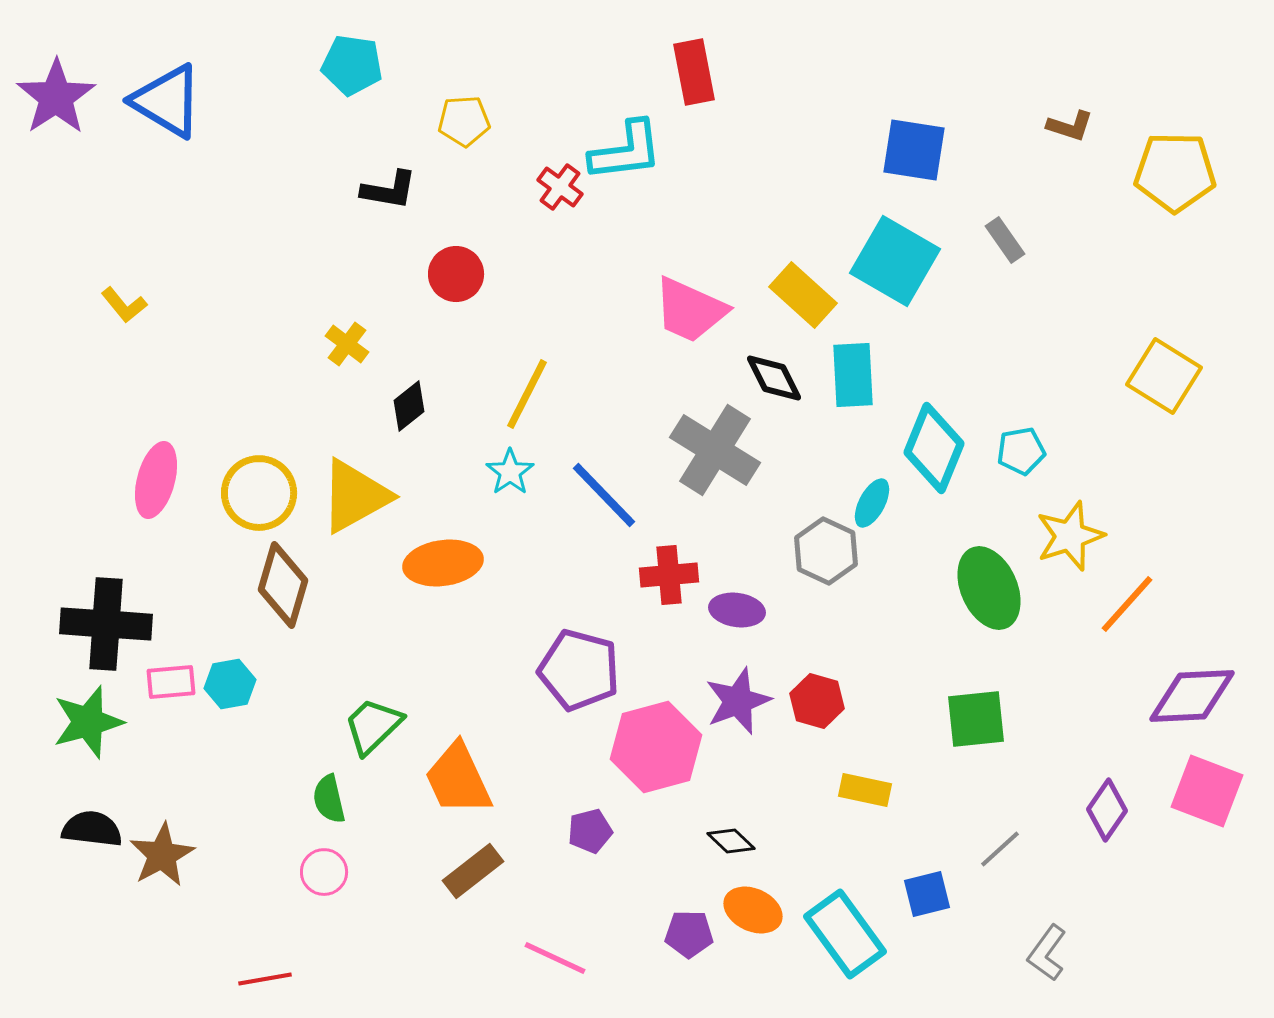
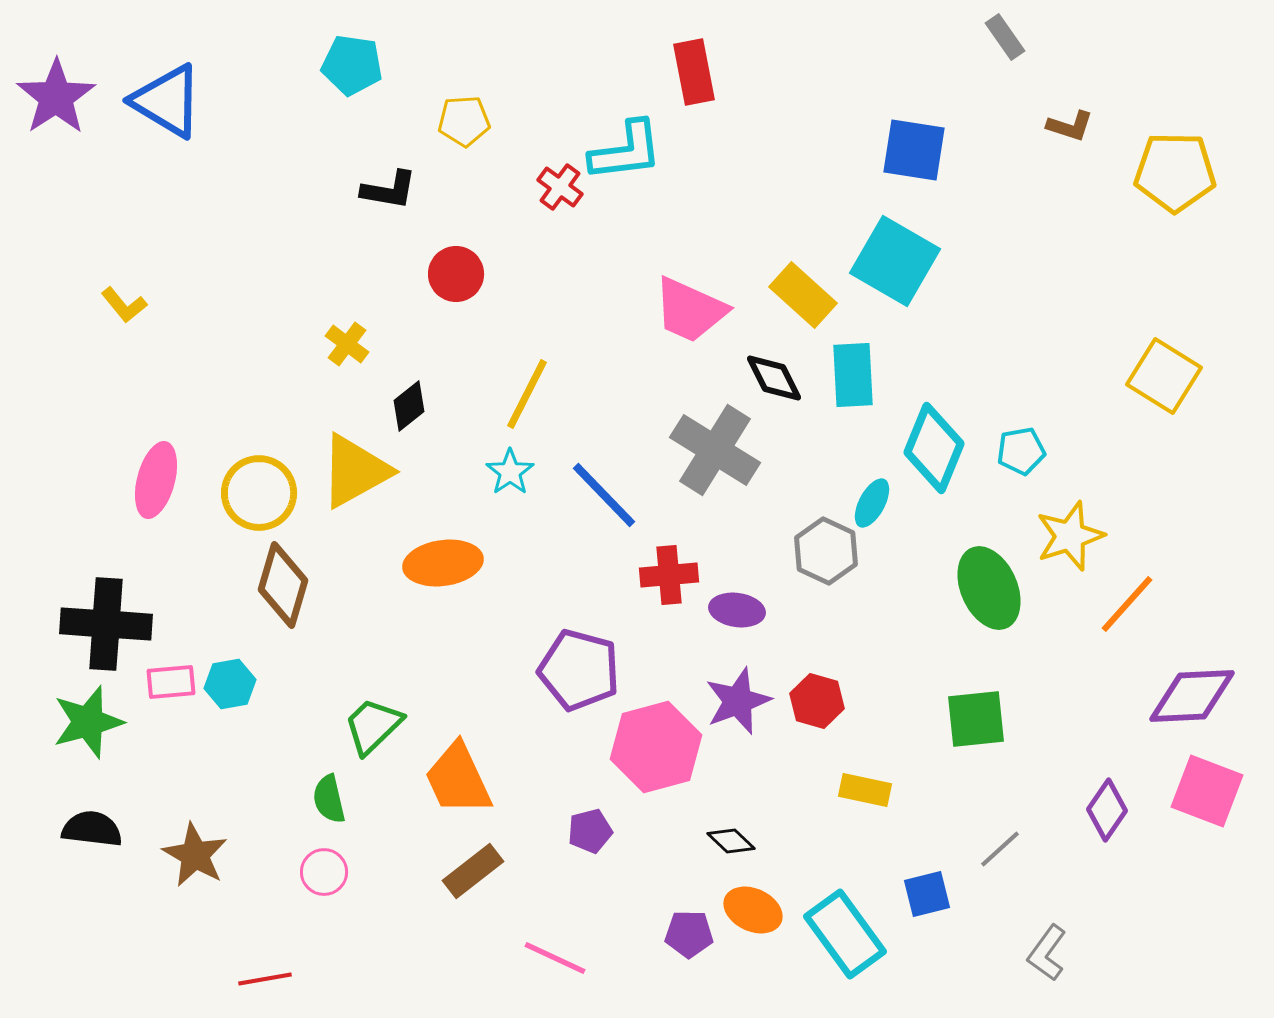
gray rectangle at (1005, 240): moved 203 px up
yellow triangle at (355, 496): moved 25 px up
brown star at (162, 855): moved 33 px right; rotated 14 degrees counterclockwise
